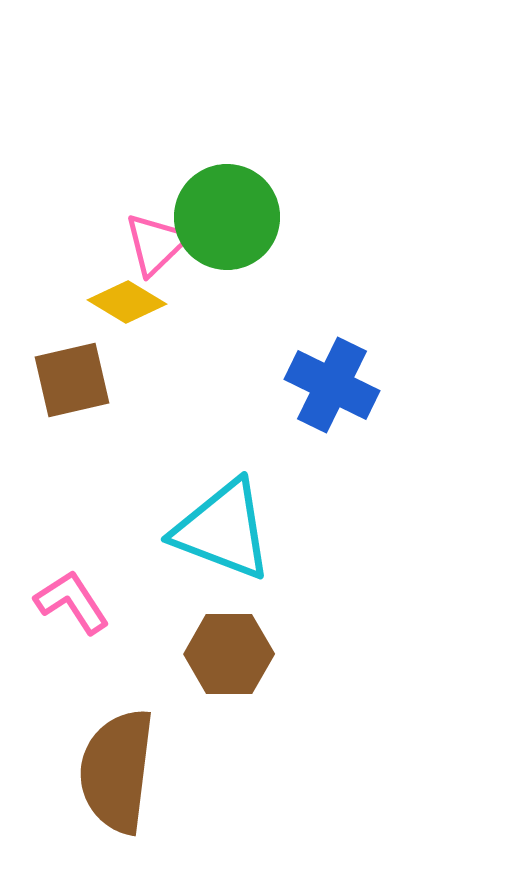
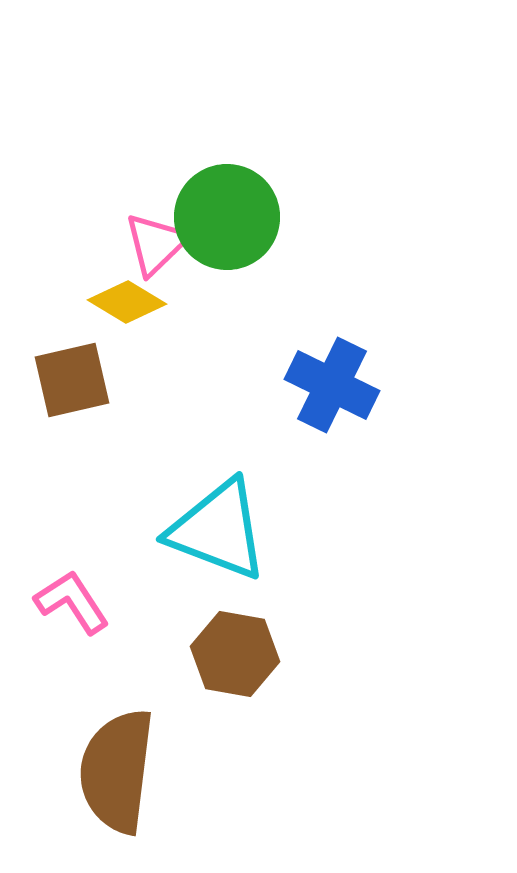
cyan triangle: moved 5 px left
brown hexagon: moved 6 px right; rotated 10 degrees clockwise
